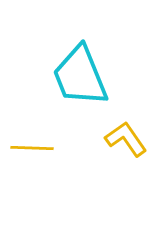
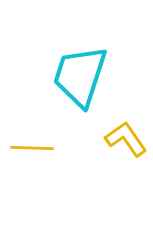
cyan trapezoid: rotated 40 degrees clockwise
